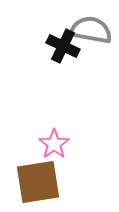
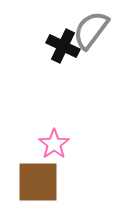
gray semicircle: rotated 63 degrees counterclockwise
brown square: rotated 9 degrees clockwise
